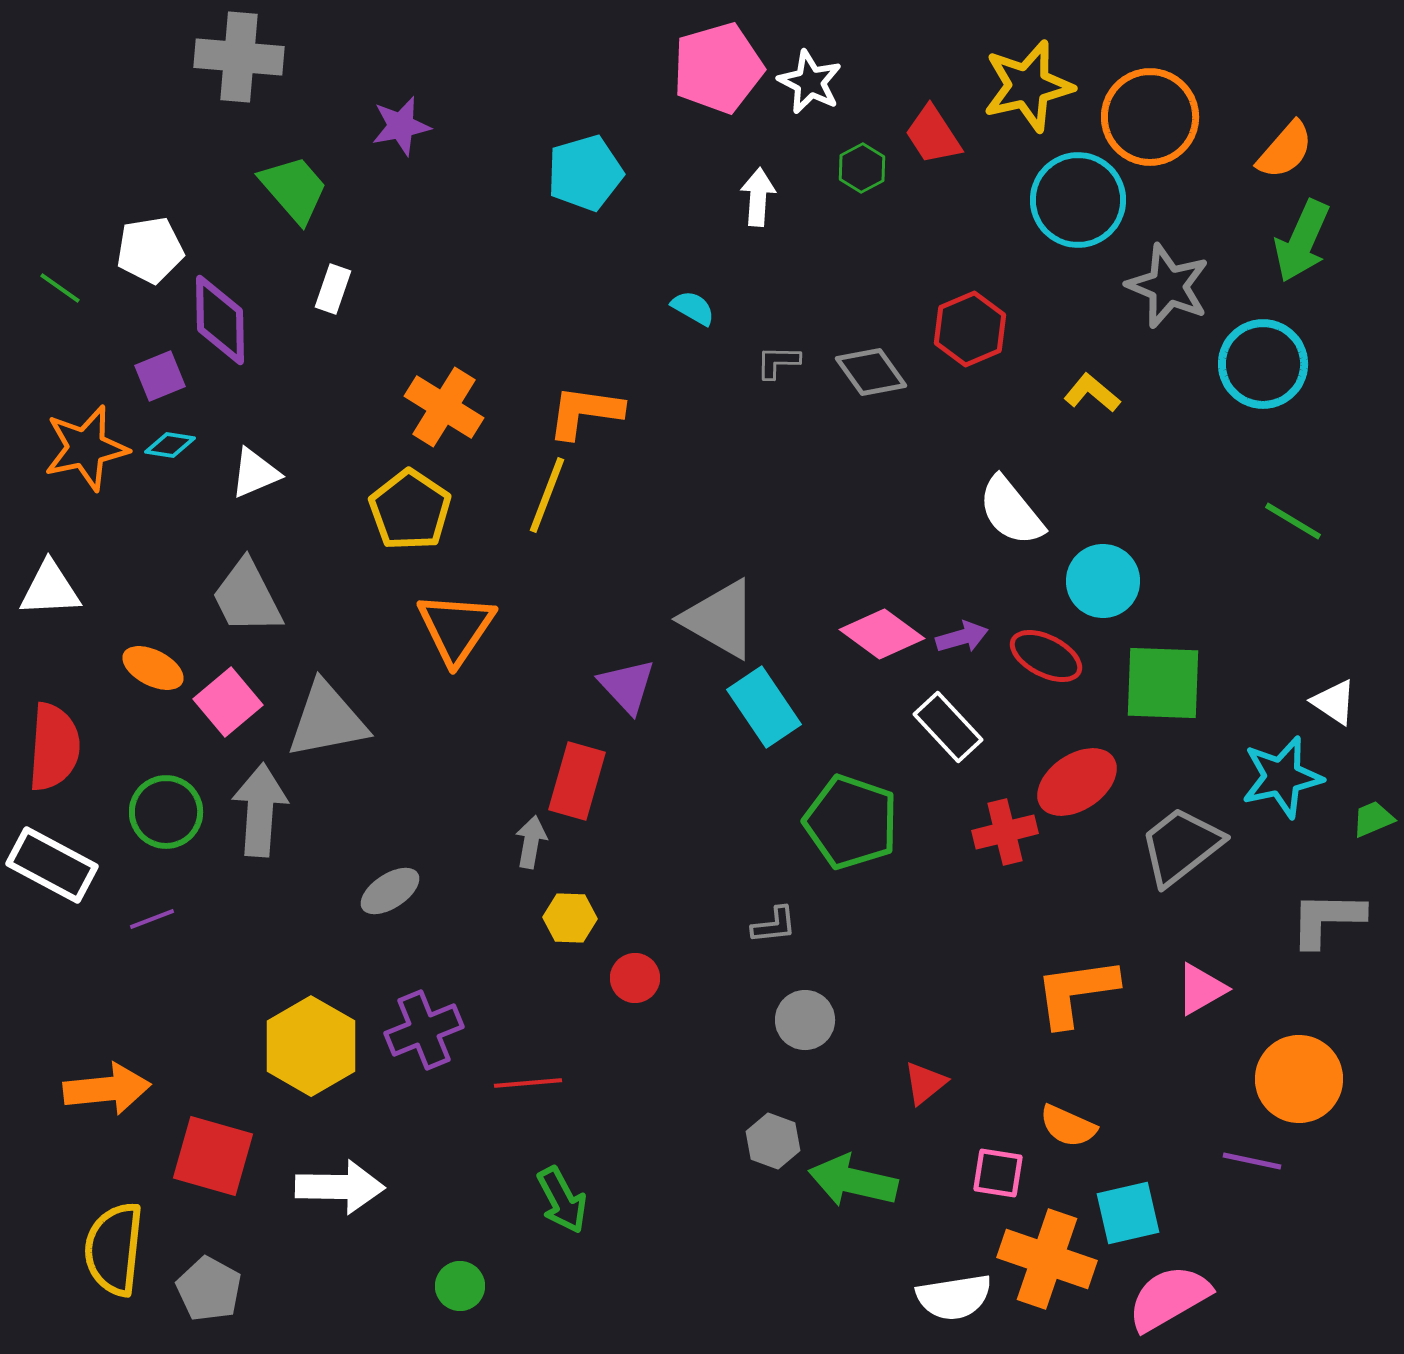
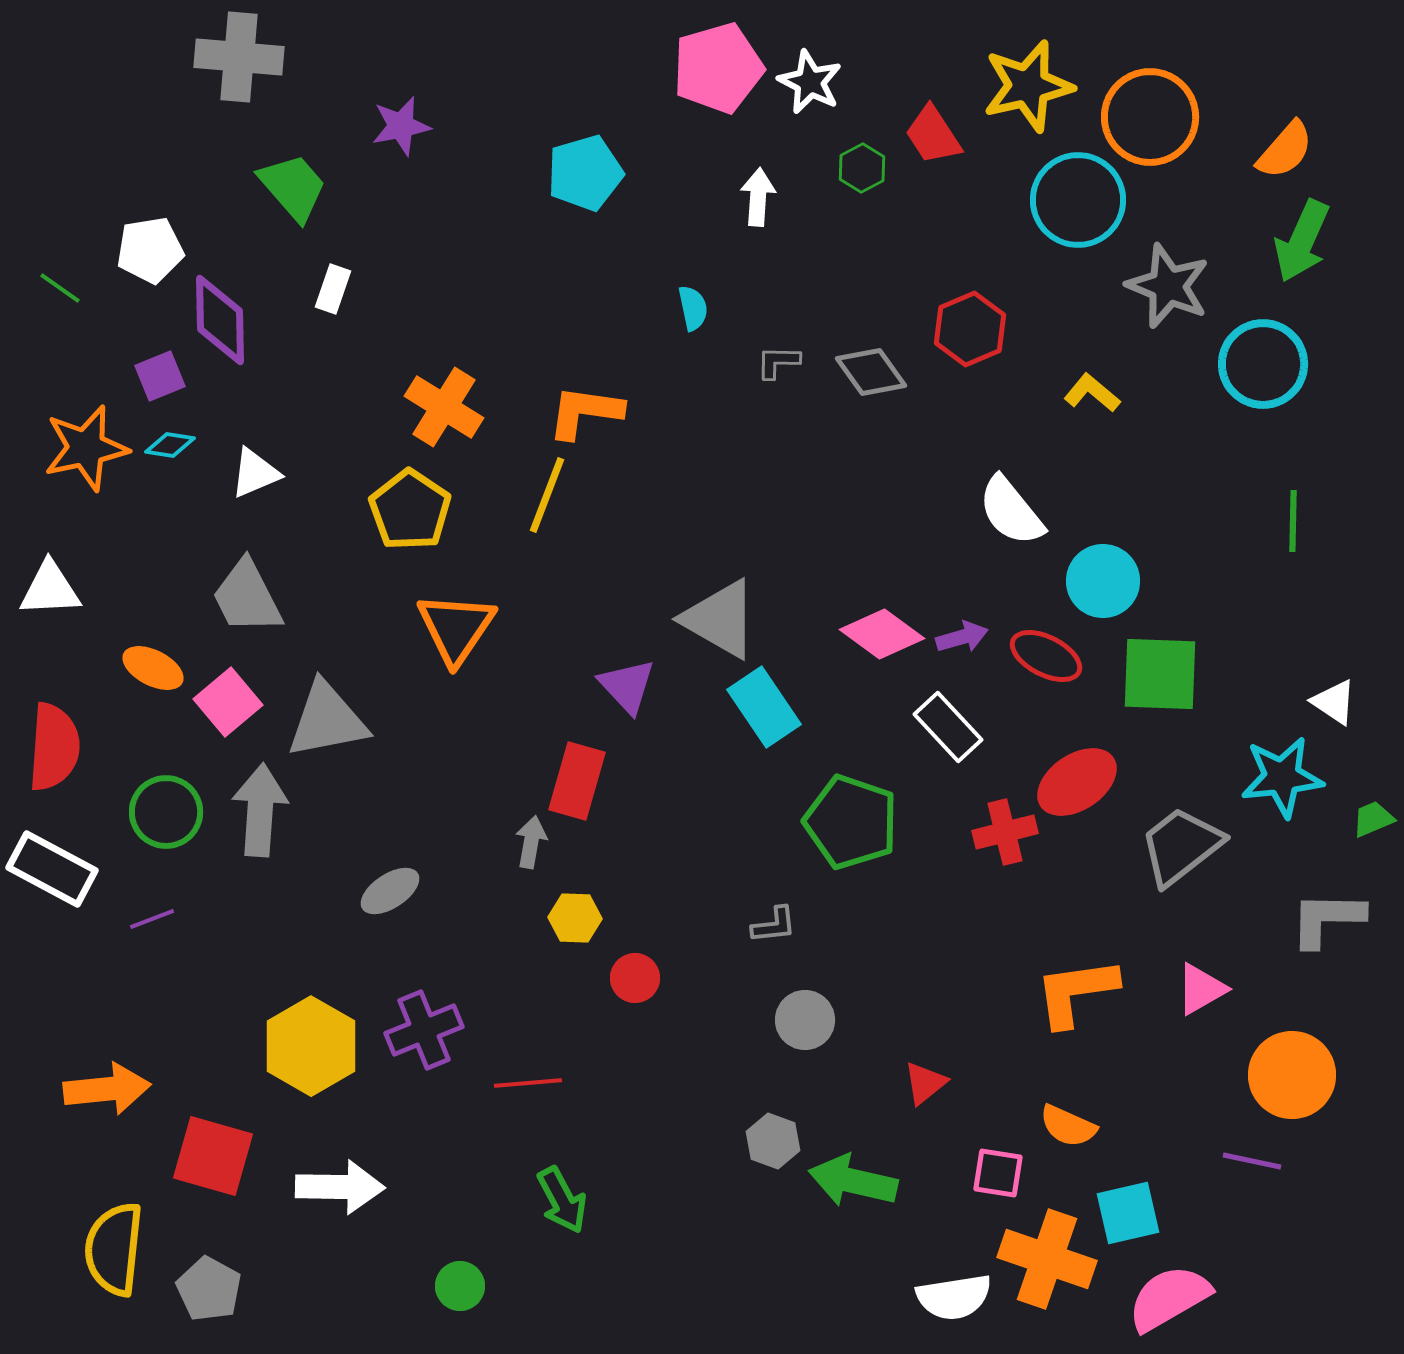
green trapezoid at (294, 189): moved 1 px left, 2 px up
cyan semicircle at (693, 308): rotated 48 degrees clockwise
green line at (1293, 521): rotated 60 degrees clockwise
green square at (1163, 683): moved 3 px left, 9 px up
cyan star at (1282, 777): rotated 6 degrees clockwise
white rectangle at (52, 865): moved 4 px down
yellow hexagon at (570, 918): moved 5 px right
orange circle at (1299, 1079): moved 7 px left, 4 px up
